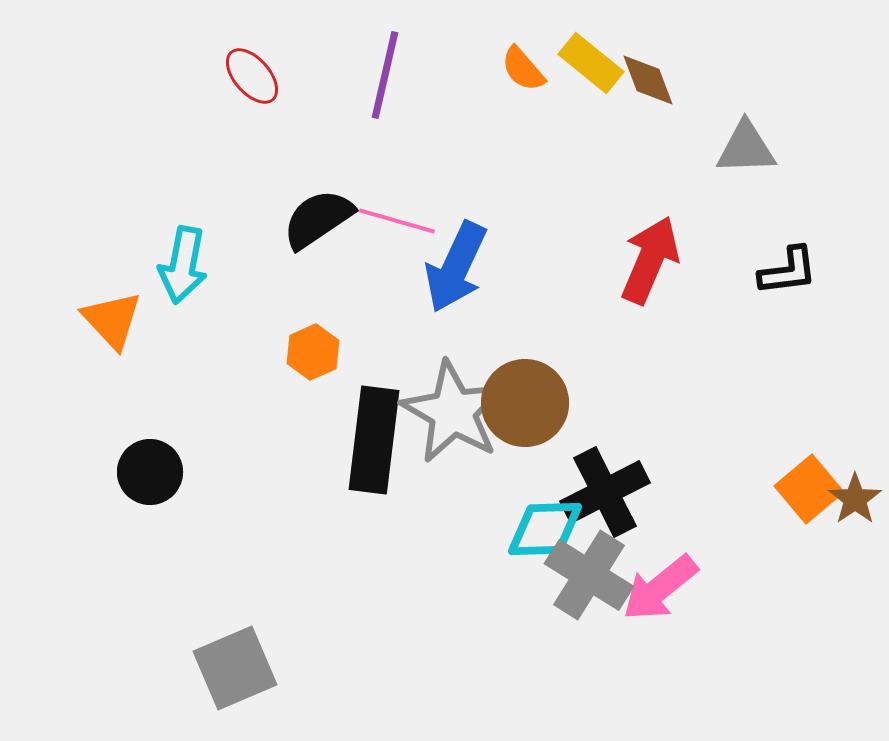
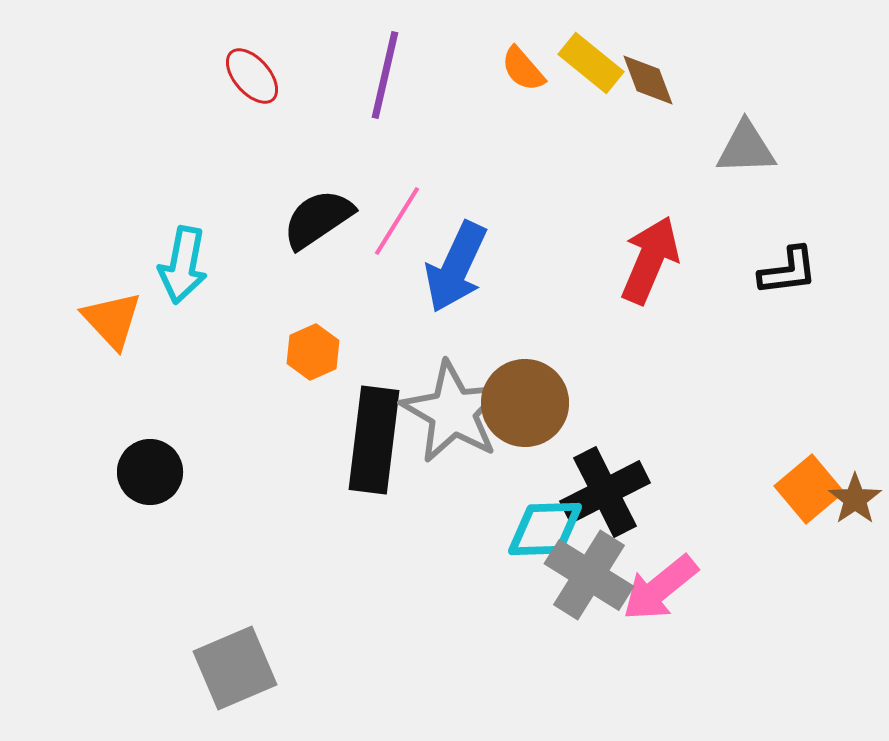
pink line: rotated 74 degrees counterclockwise
